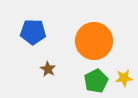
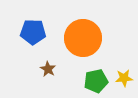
orange circle: moved 11 px left, 3 px up
green pentagon: rotated 15 degrees clockwise
